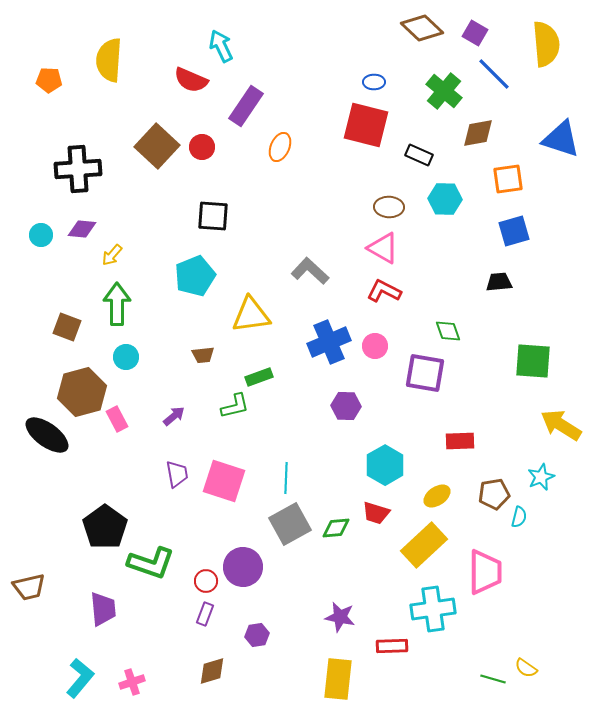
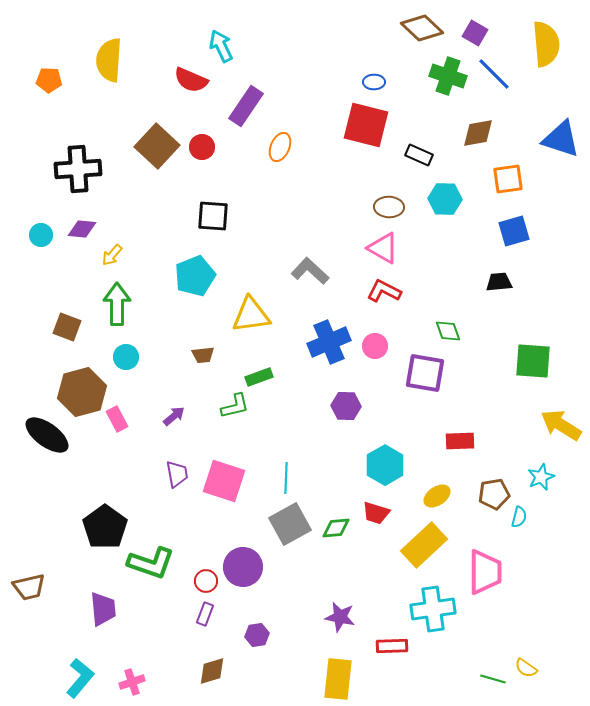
green cross at (444, 91): moved 4 px right, 15 px up; rotated 21 degrees counterclockwise
